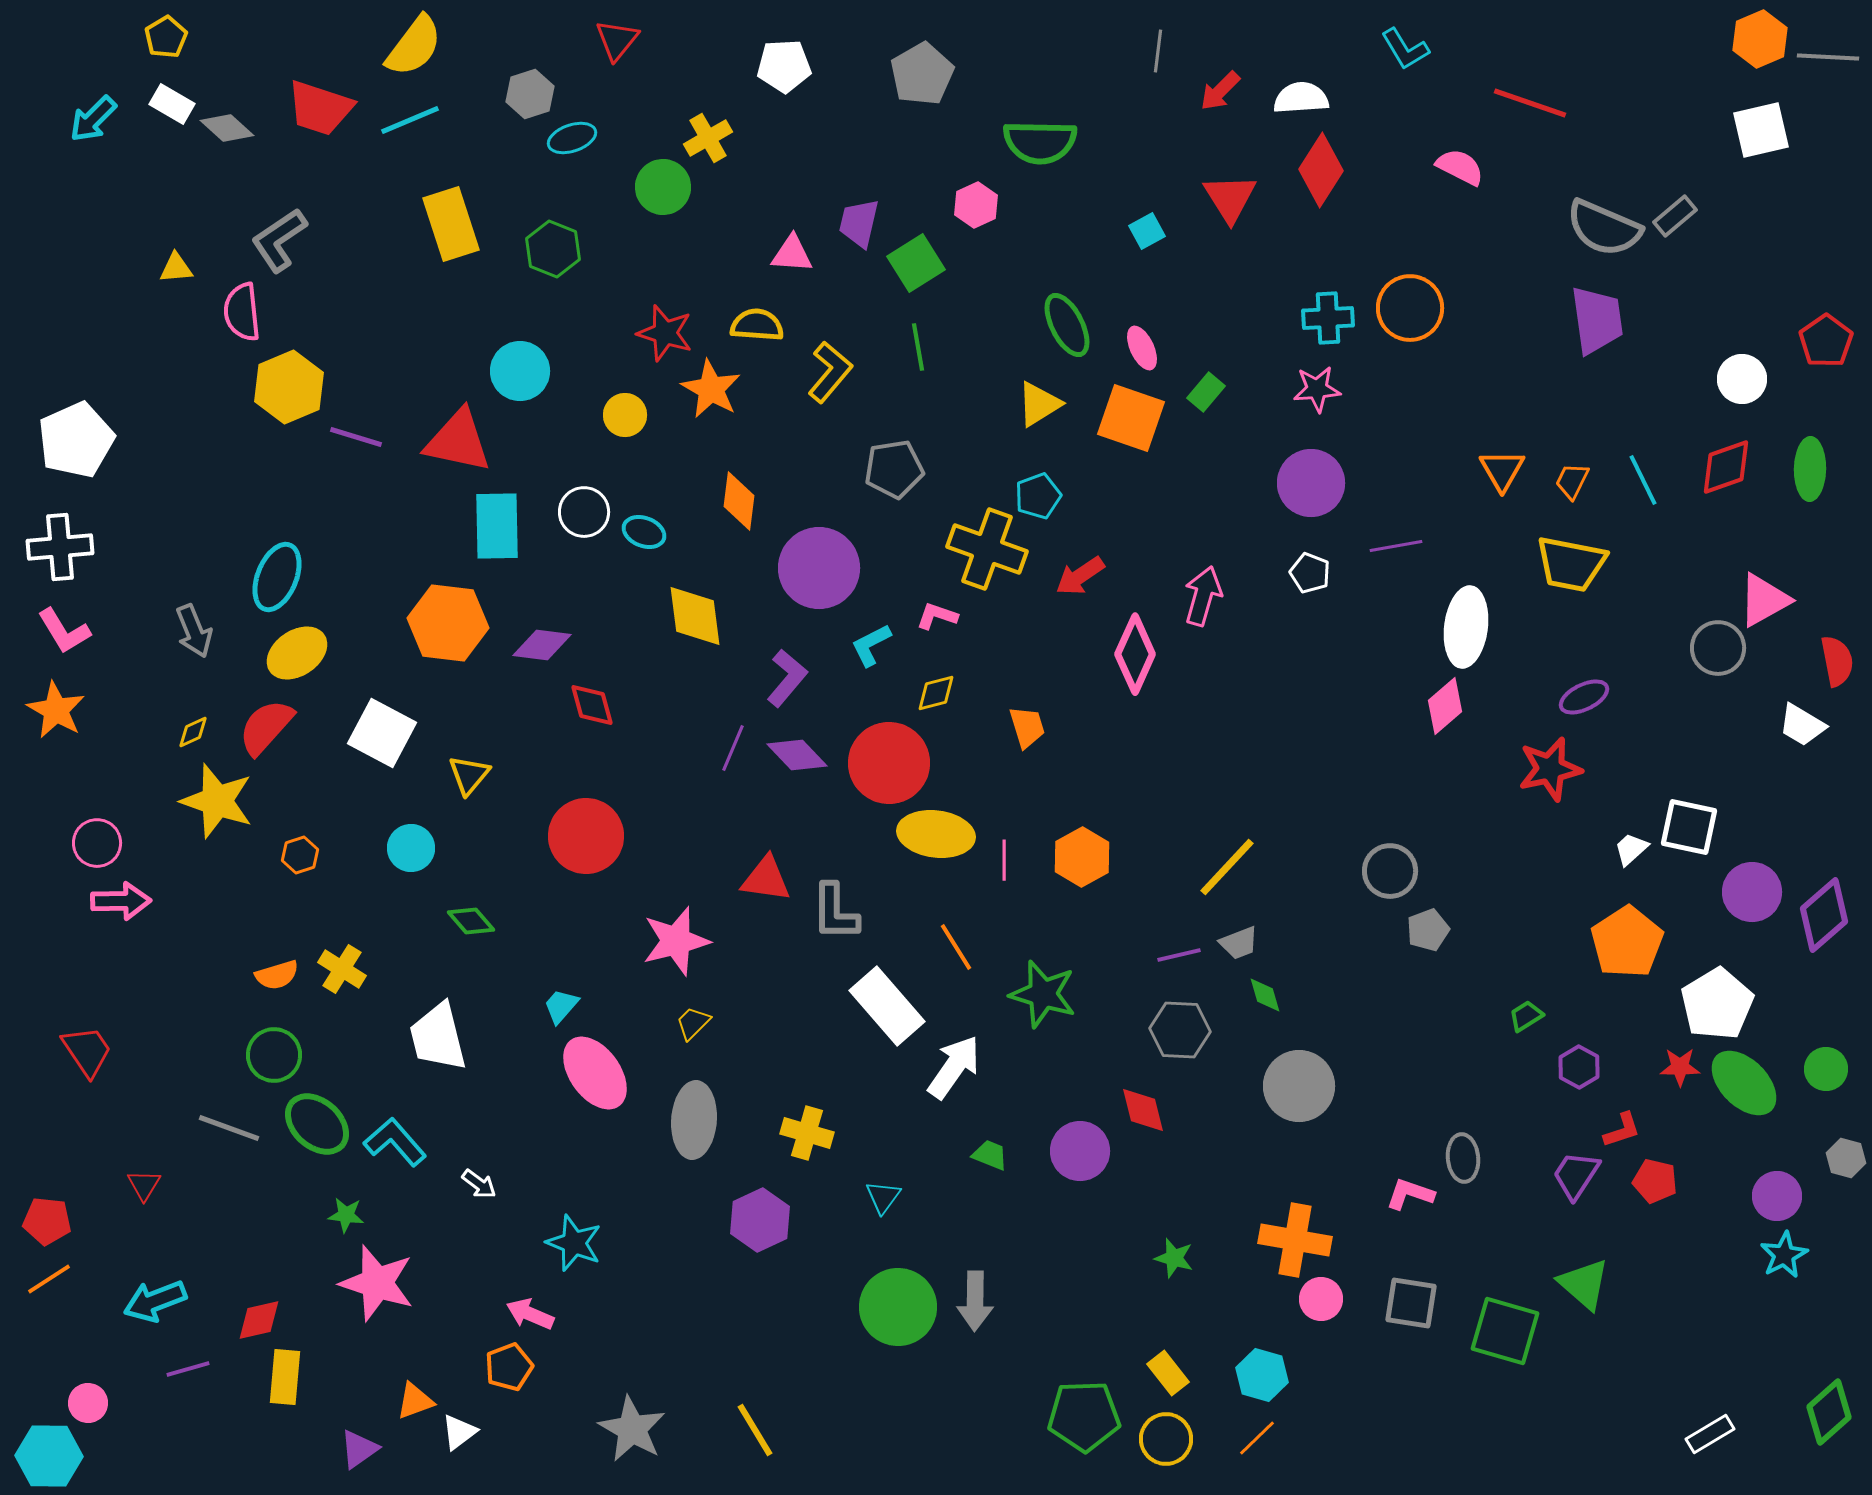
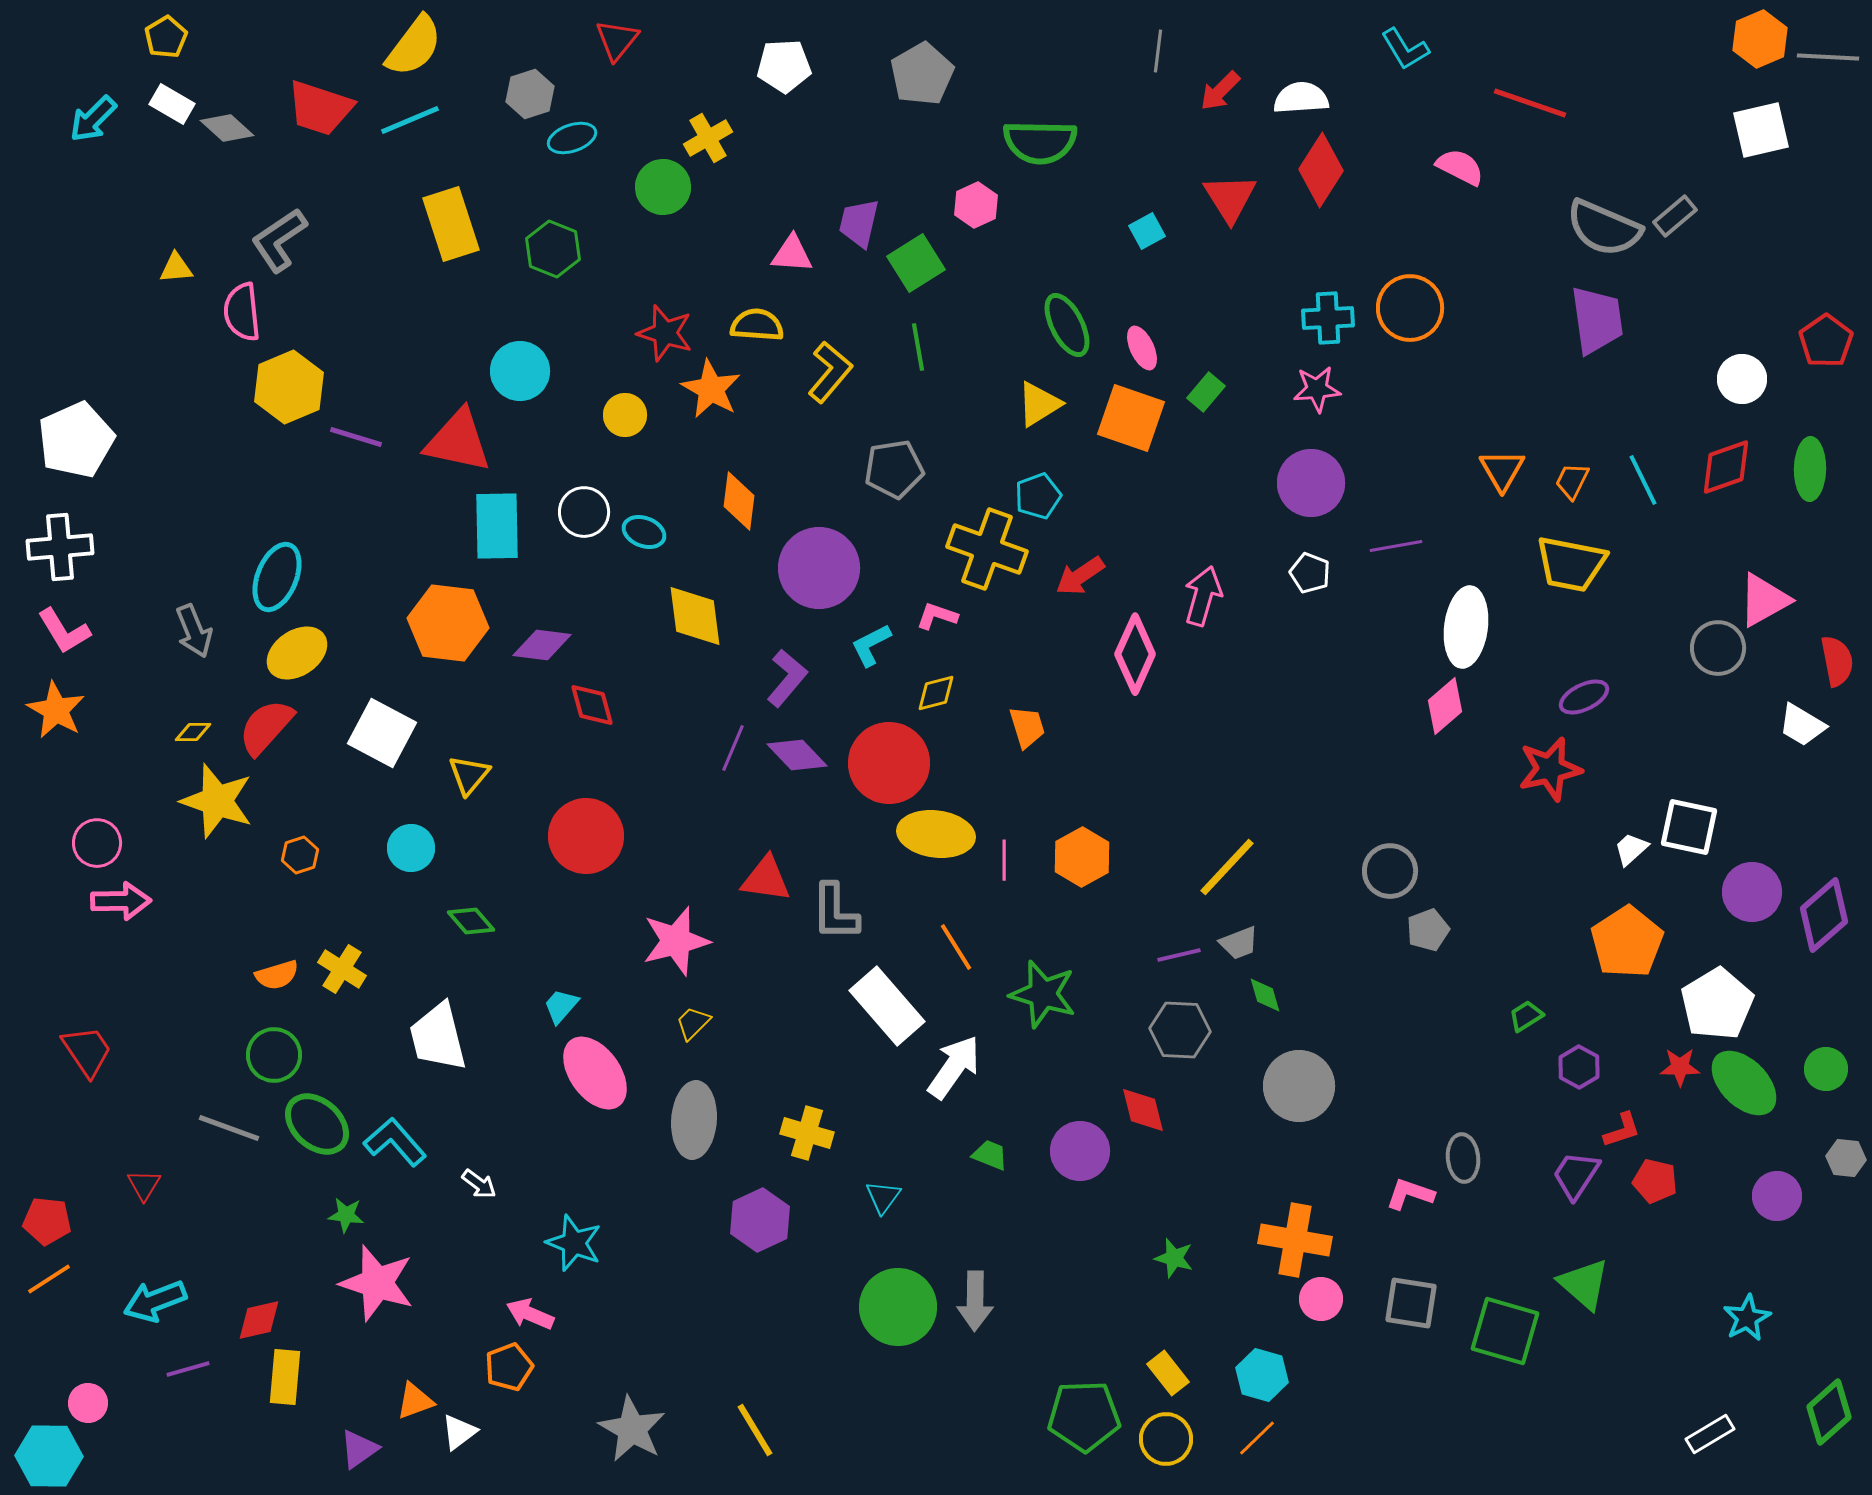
yellow diamond at (193, 732): rotated 24 degrees clockwise
gray hexagon at (1846, 1158): rotated 9 degrees counterclockwise
cyan star at (1784, 1255): moved 37 px left, 63 px down
